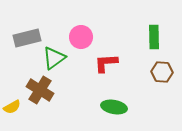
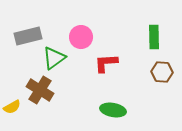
gray rectangle: moved 1 px right, 2 px up
green ellipse: moved 1 px left, 3 px down
